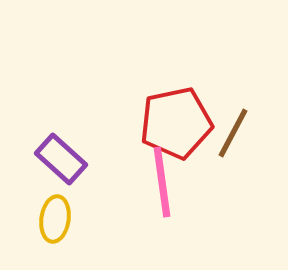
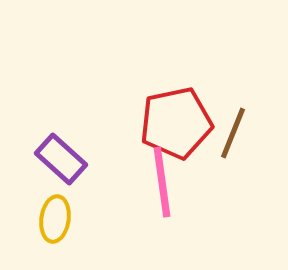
brown line: rotated 6 degrees counterclockwise
